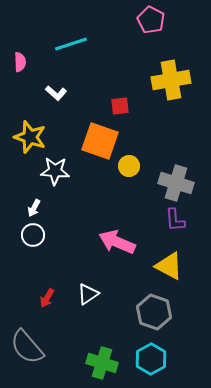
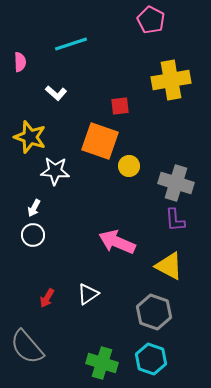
cyan hexagon: rotated 12 degrees counterclockwise
